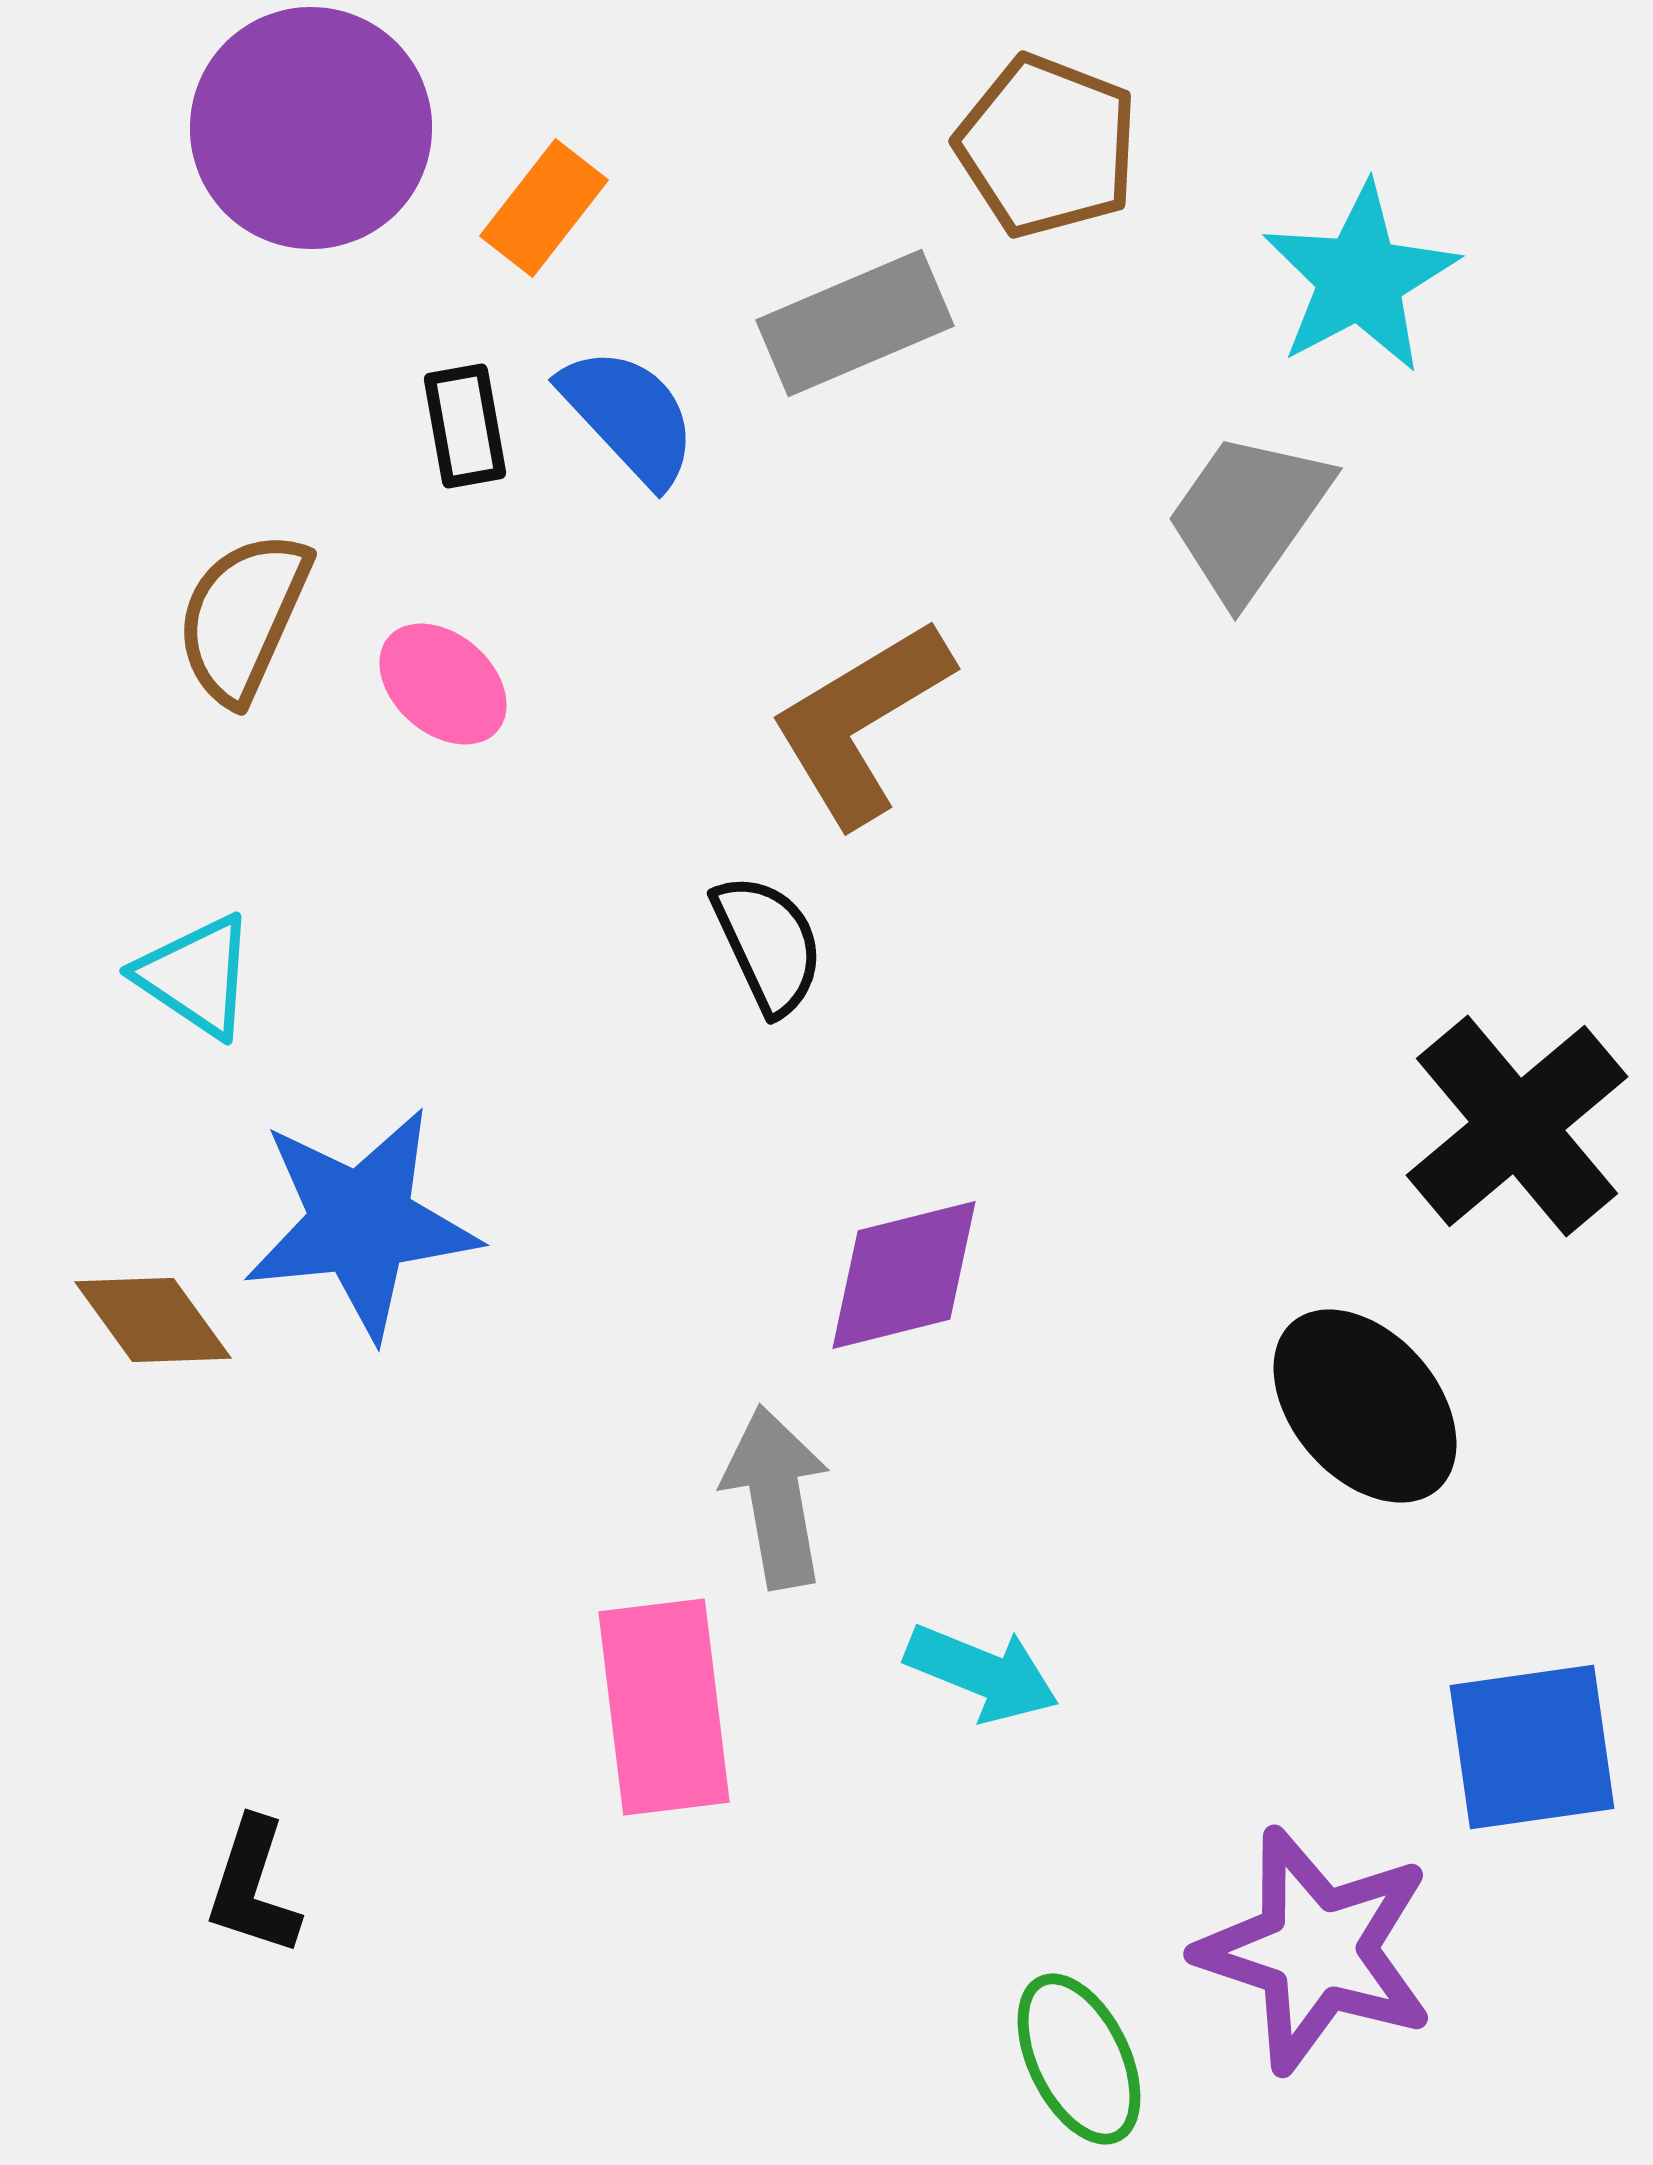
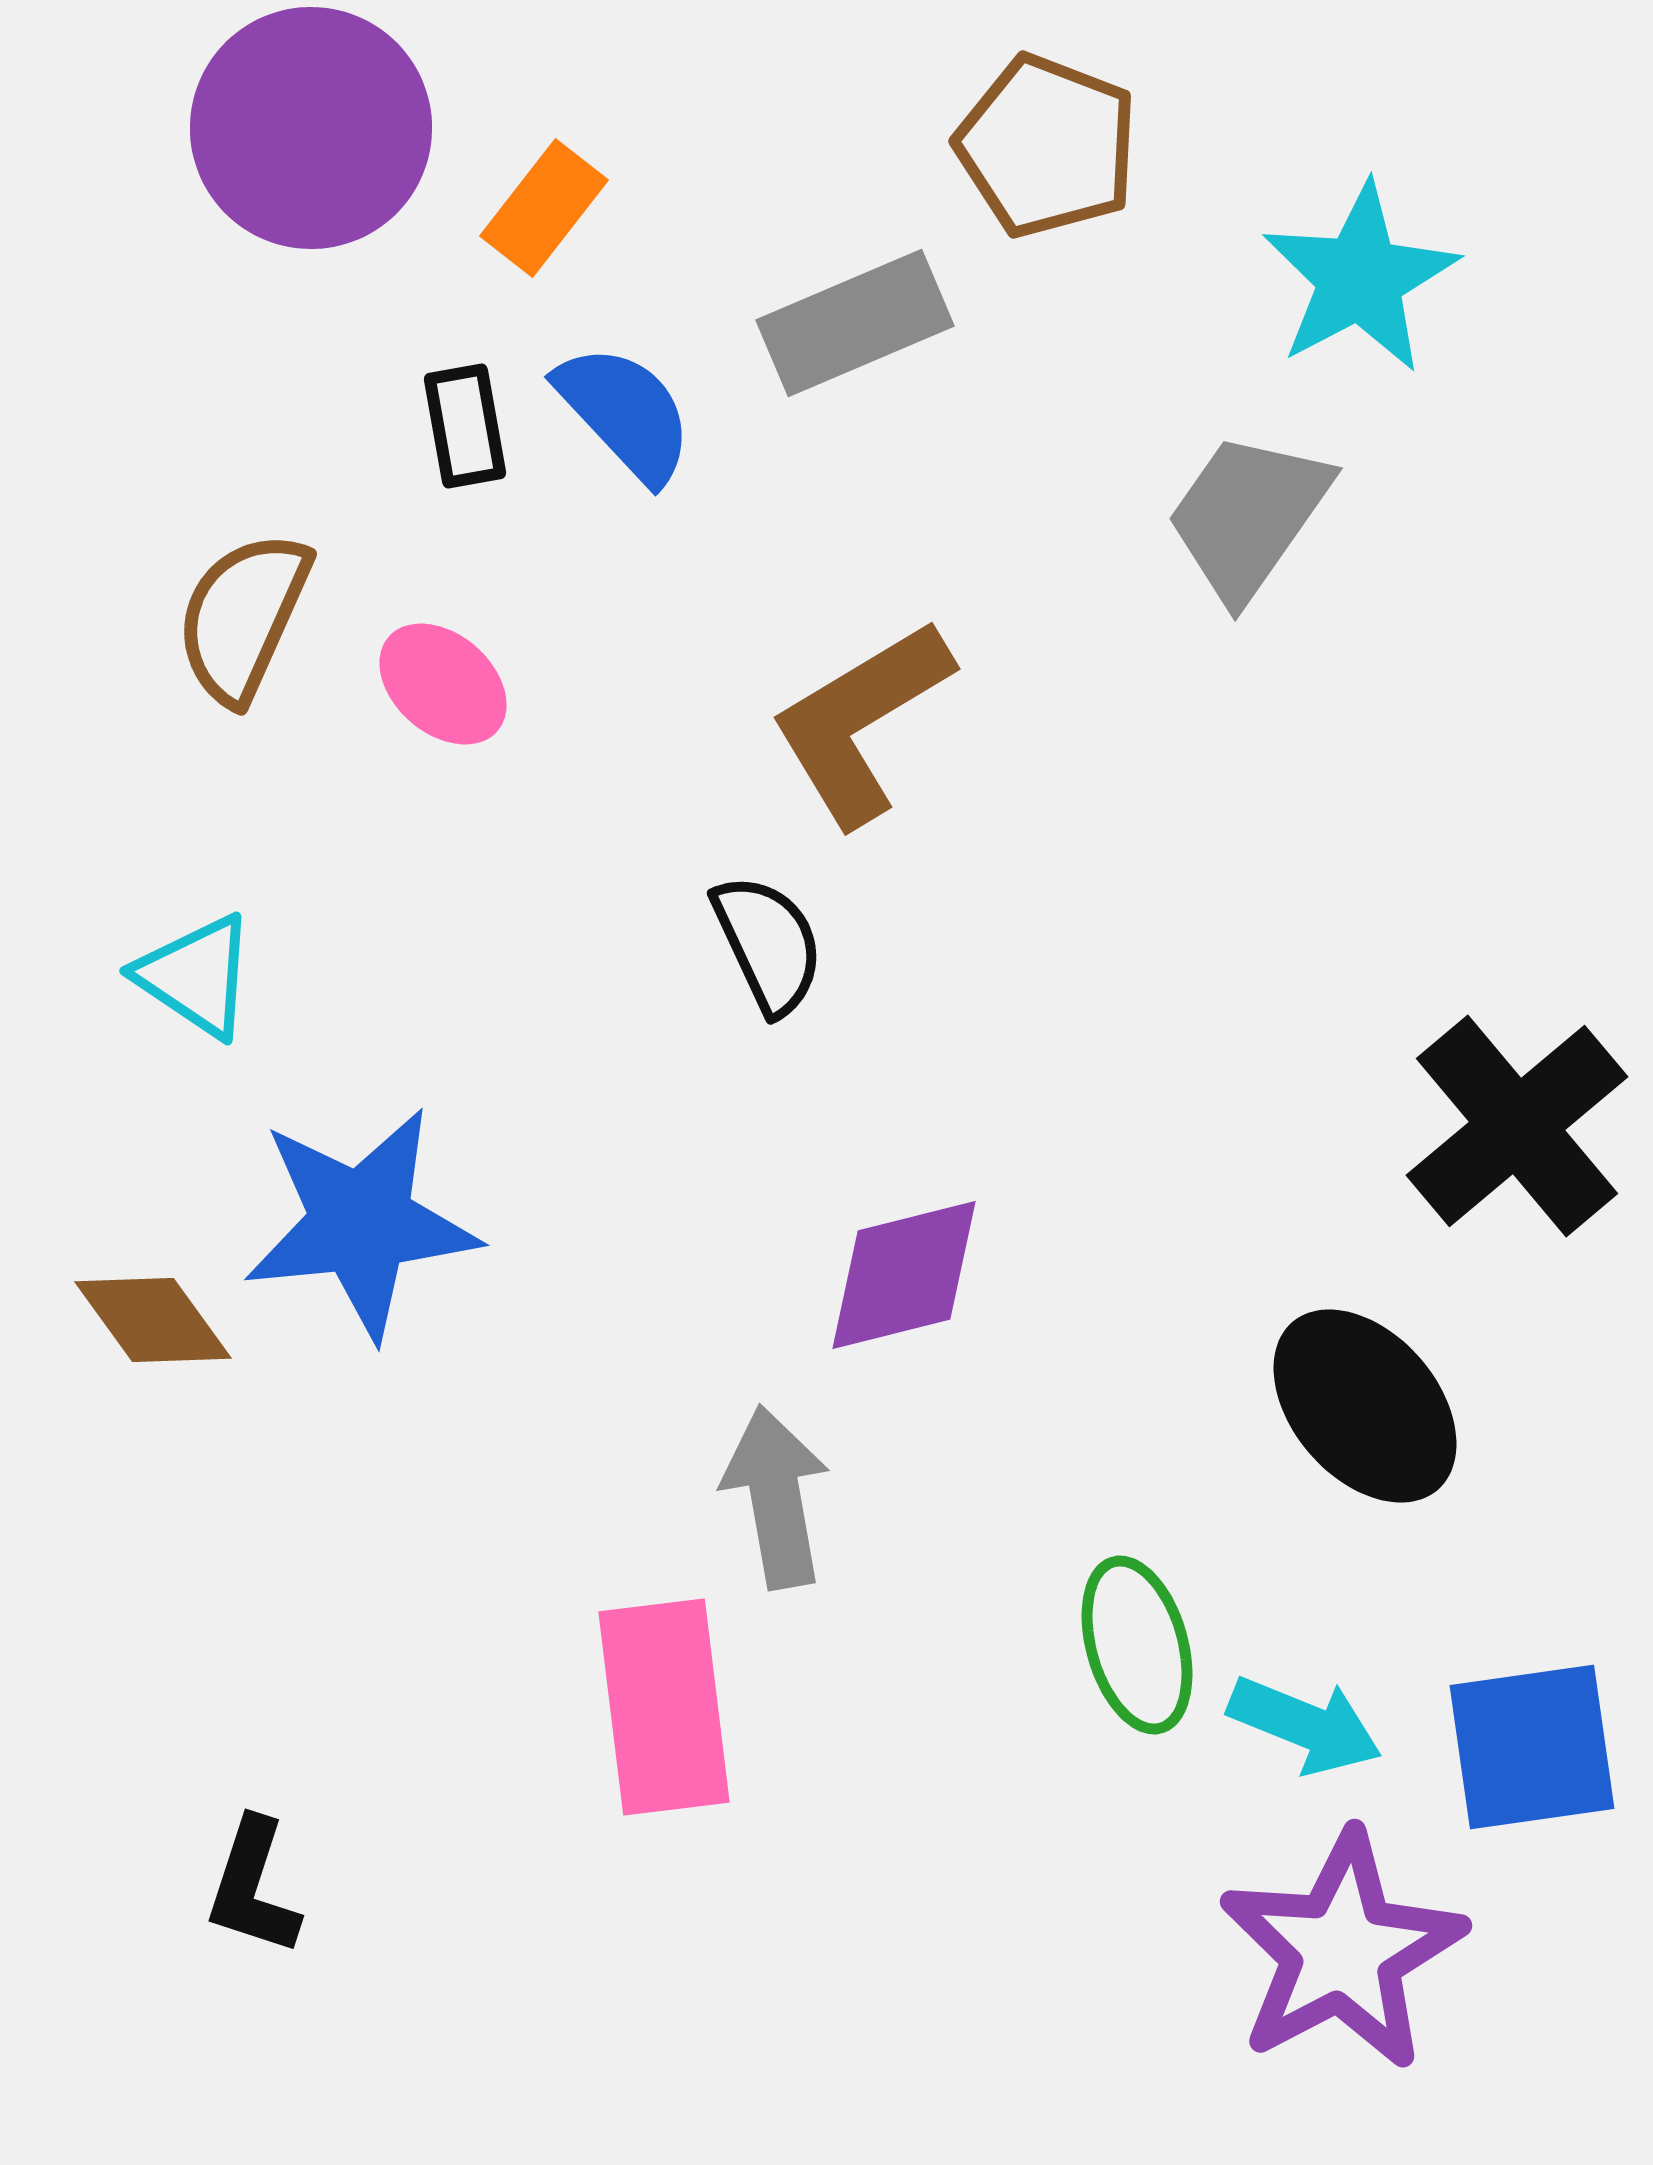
blue semicircle: moved 4 px left, 3 px up
cyan arrow: moved 323 px right, 52 px down
purple star: moved 26 px right, 1 px down; rotated 26 degrees clockwise
green ellipse: moved 58 px right, 414 px up; rotated 10 degrees clockwise
